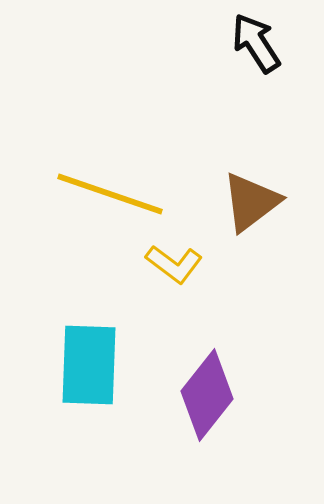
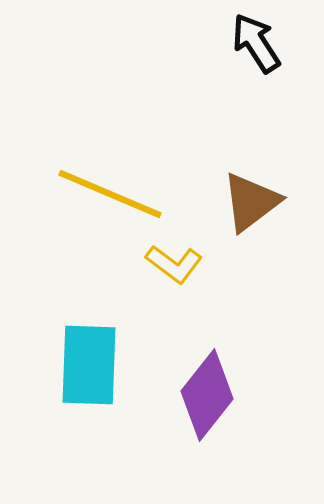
yellow line: rotated 4 degrees clockwise
